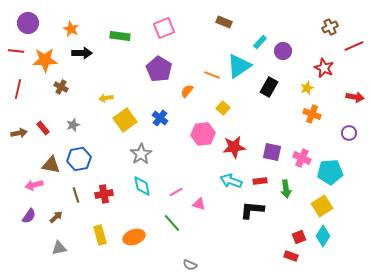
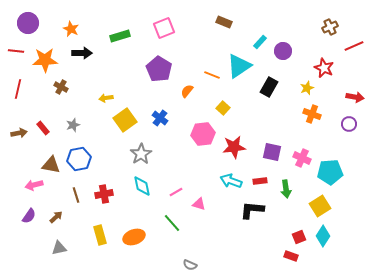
green rectangle at (120, 36): rotated 24 degrees counterclockwise
purple circle at (349, 133): moved 9 px up
yellow square at (322, 206): moved 2 px left
